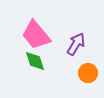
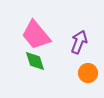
purple arrow: moved 3 px right, 2 px up; rotated 10 degrees counterclockwise
